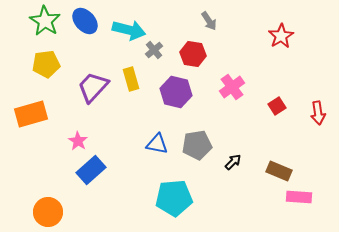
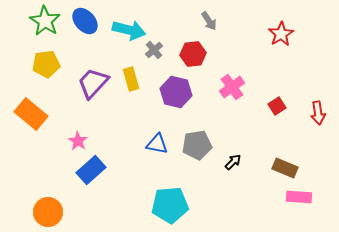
red star: moved 2 px up
red hexagon: rotated 15 degrees counterclockwise
purple trapezoid: moved 4 px up
orange rectangle: rotated 56 degrees clockwise
brown rectangle: moved 6 px right, 3 px up
cyan pentagon: moved 4 px left, 7 px down
